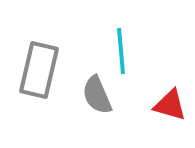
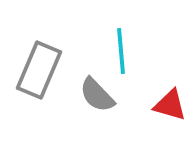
gray rectangle: rotated 10 degrees clockwise
gray semicircle: rotated 21 degrees counterclockwise
